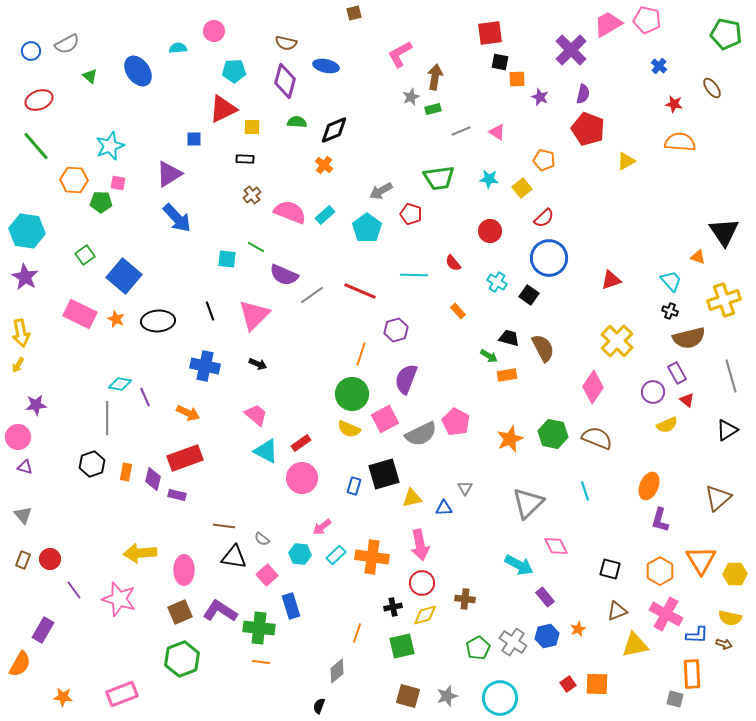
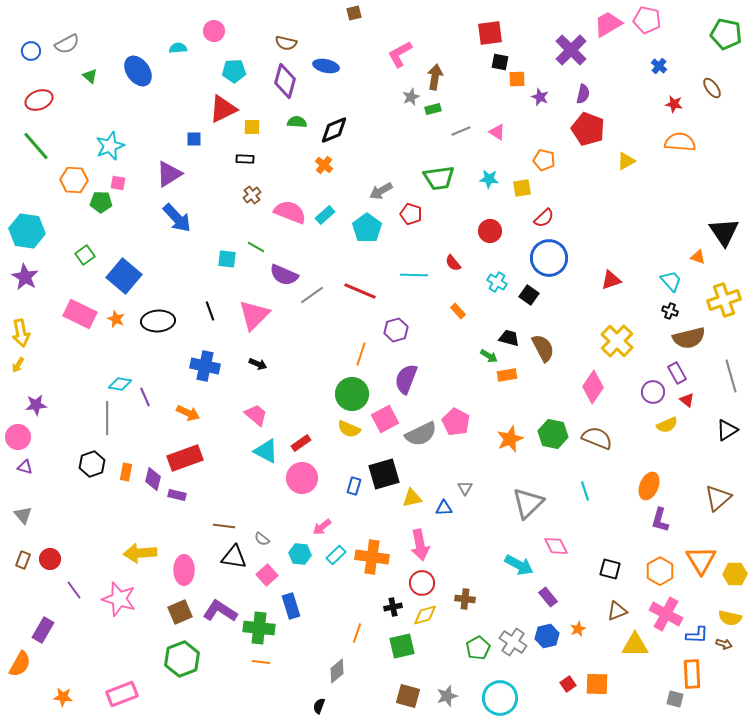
yellow square at (522, 188): rotated 30 degrees clockwise
purple rectangle at (545, 597): moved 3 px right
yellow triangle at (635, 645): rotated 12 degrees clockwise
